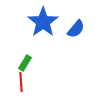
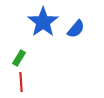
green rectangle: moved 6 px left, 5 px up
